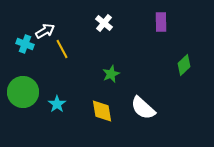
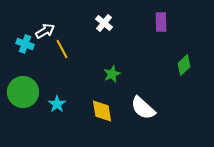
green star: moved 1 px right
